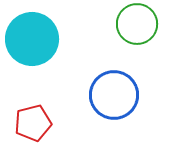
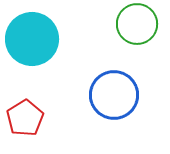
red pentagon: moved 8 px left, 5 px up; rotated 18 degrees counterclockwise
